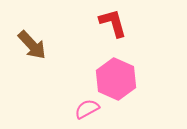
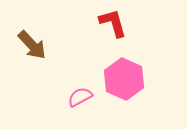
pink hexagon: moved 8 px right
pink semicircle: moved 7 px left, 12 px up
